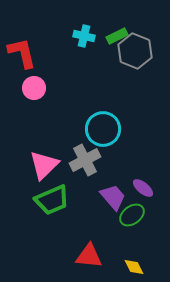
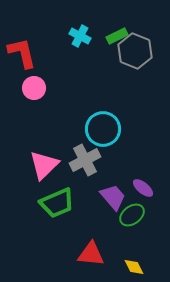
cyan cross: moved 4 px left; rotated 15 degrees clockwise
green trapezoid: moved 5 px right, 3 px down
red triangle: moved 2 px right, 2 px up
